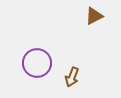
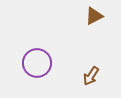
brown arrow: moved 19 px right, 1 px up; rotated 12 degrees clockwise
